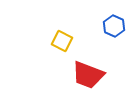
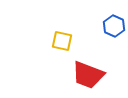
yellow square: rotated 15 degrees counterclockwise
